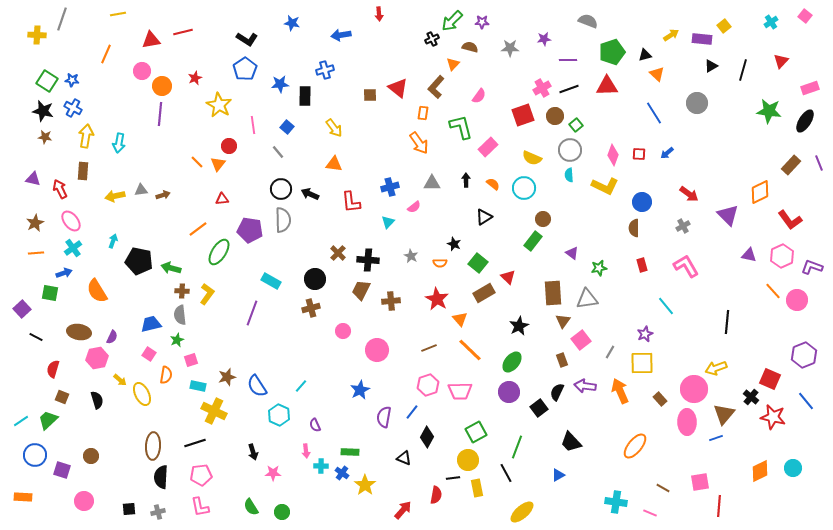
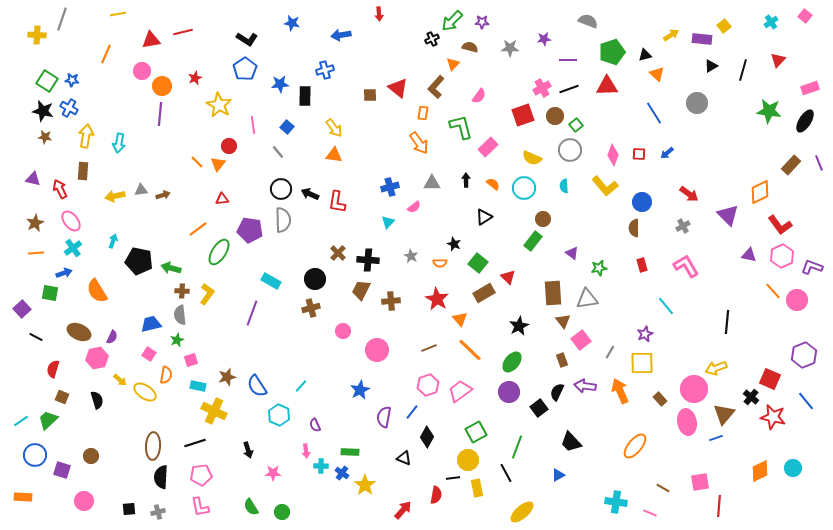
red triangle at (781, 61): moved 3 px left, 1 px up
blue cross at (73, 108): moved 4 px left
orange triangle at (334, 164): moved 9 px up
cyan semicircle at (569, 175): moved 5 px left, 11 px down
yellow L-shape at (605, 186): rotated 24 degrees clockwise
red L-shape at (351, 202): moved 14 px left; rotated 15 degrees clockwise
red L-shape at (790, 220): moved 10 px left, 5 px down
brown triangle at (563, 321): rotated 14 degrees counterclockwise
brown ellipse at (79, 332): rotated 15 degrees clockwise
pink trapezoid at (460, 391): rotated 145 degrees clockwise
yellow ellipse at (142, 394): moved 3 px right, 2 px up; rotated 30 degrees counterclockwise
pink ellipse at (687, 422): rotated 10 degrees counterclockwise
black arrow at (253, 452): moved 5 px left, 2 px up
